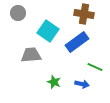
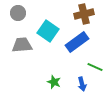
brown cross: rotated 24 degrees counterclockwise
gray trapezoid: moved 9 px left, 10 px up
blue arrow: rotated 64 degrees clockwise
